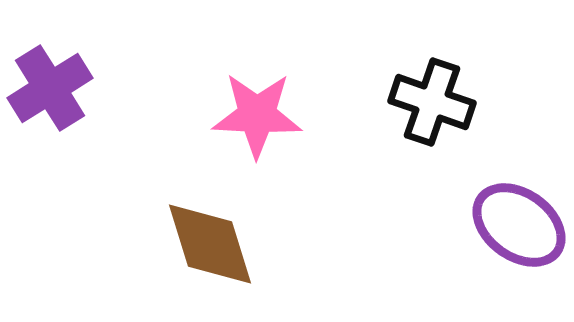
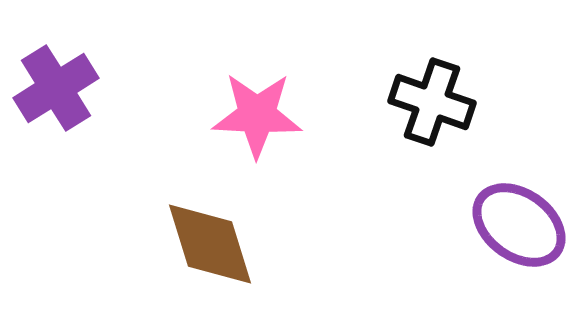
purple cross: moved 6 px right
